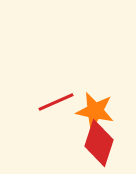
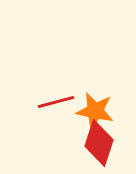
red line: rotated 9 degrees clockwise
